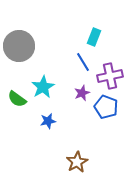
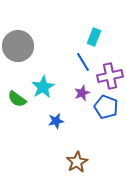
gray circle: moved 1 px left
blue star: moved 8 px right
